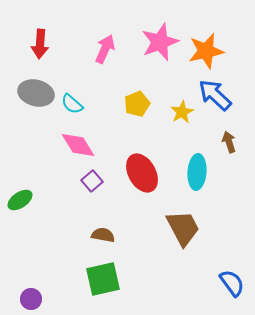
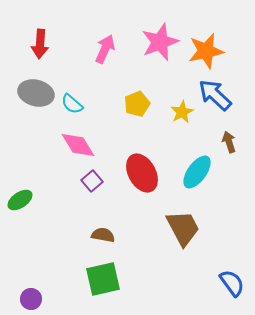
cyan ellipse: rotated 32 degrees clockwise
